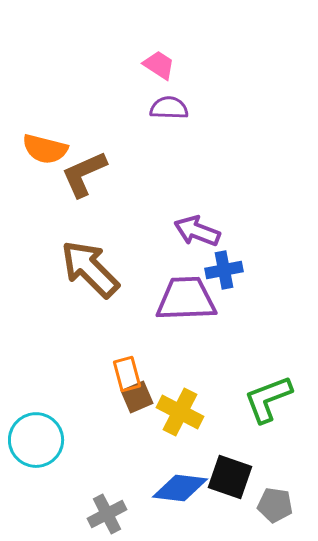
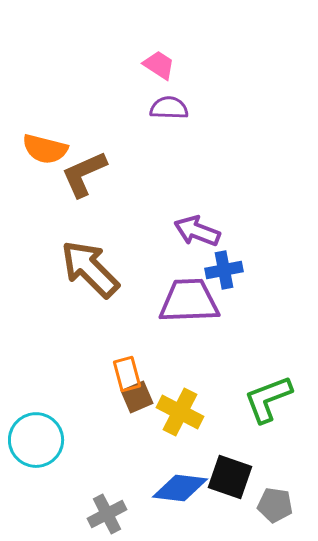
purple trapezoid: moved 3 px right, 2 px down
